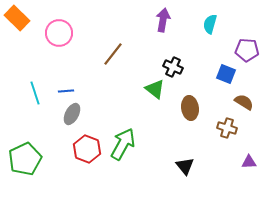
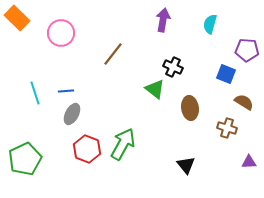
pink circle: moved 2 px right
black triangle: moved 1 px right, 1 px up
